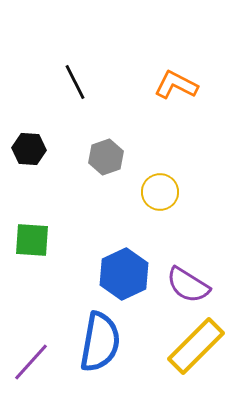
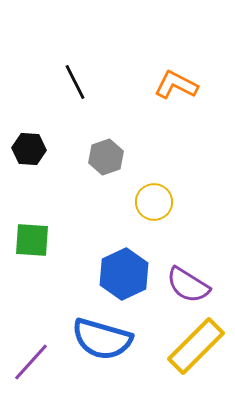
yellow circle: moved 6 px left, 10 px down
blue semicircle: moved 2 px right, 3 px up; rotated 96 degrees clockwise
